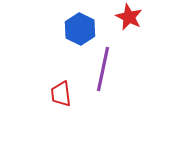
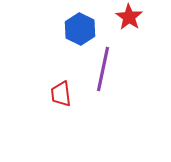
red star: rotated 8 degrees clockwise
